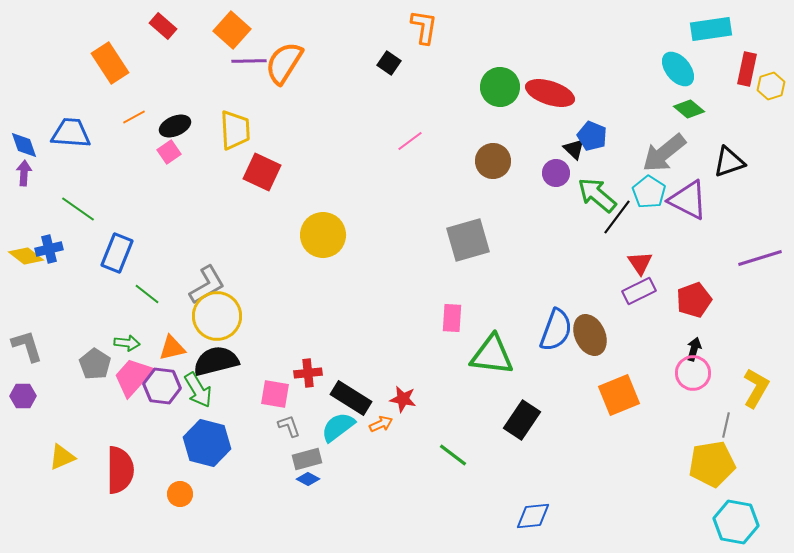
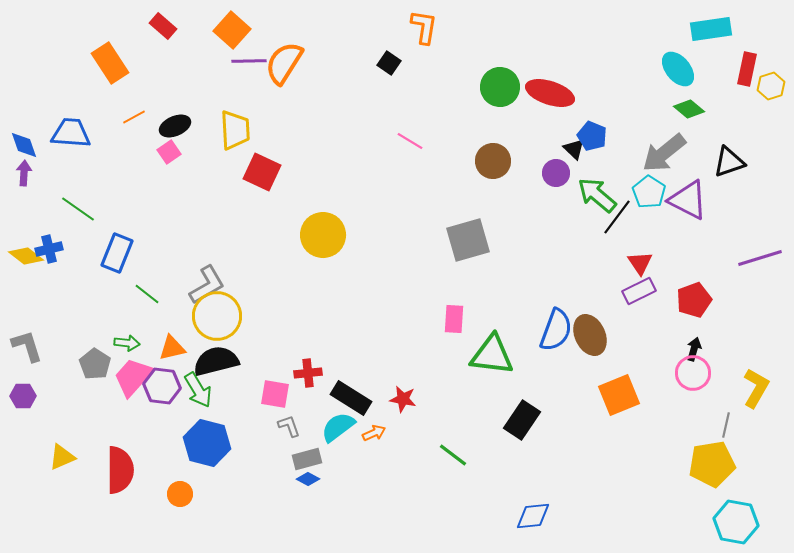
pink line at (410, 141): rotated 68 degrees clockwise
pink rectangle at (452, 318): moved 2 px right, 1 px down
orange arrow at (381, 424): moved 7 px left, 9 px down
